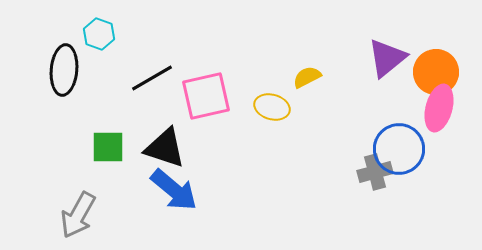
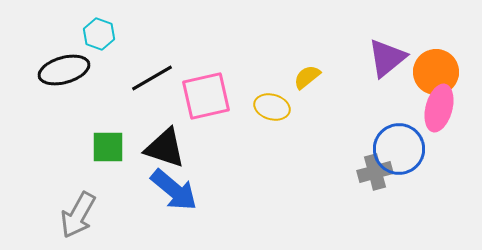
black ellipse: rotated 69 degrees clockwise
yellow semicircle: rotated 12 degrees counterclockwise
